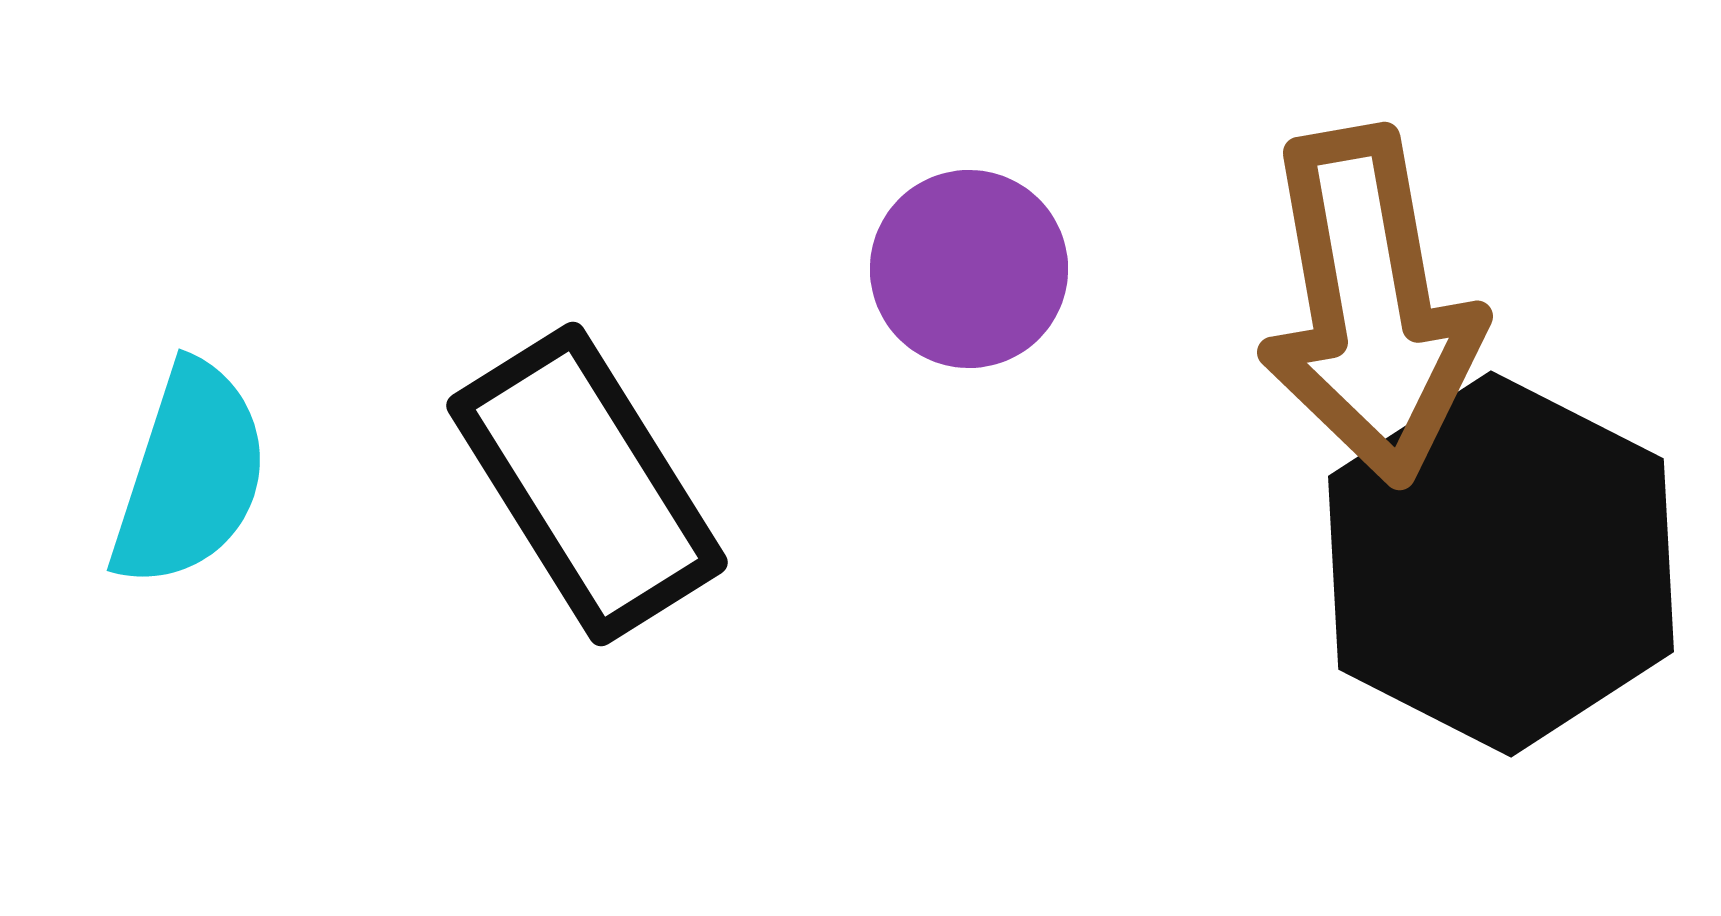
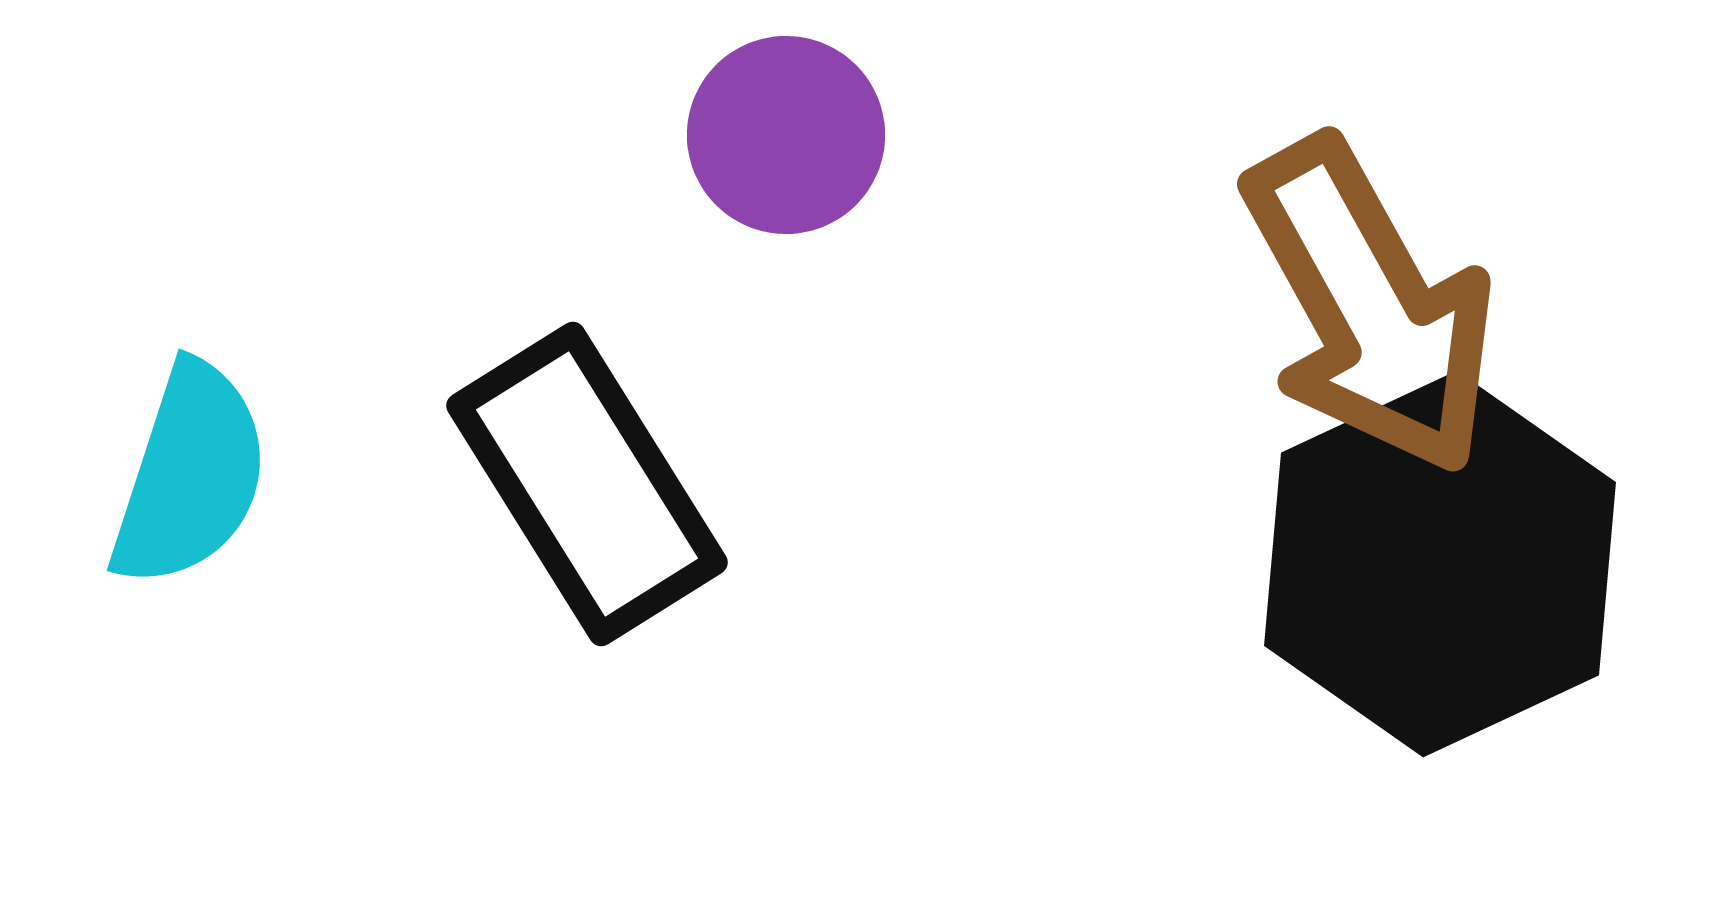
purple circle: moved 183 px left, 134 px up
brown arrow: rotated 19 degrees counterclockwise
black hexagon: moved 61 px left; rotated 8 degrees clockwise
